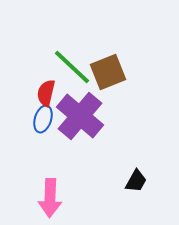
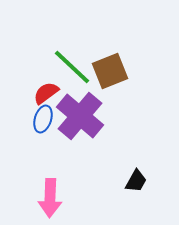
brown square: moved 2 px right, 1 px up
red semicircle: rotated 40 degrees clockwise
